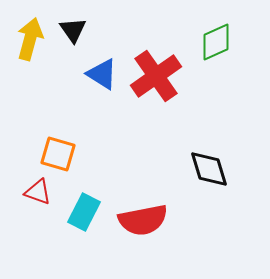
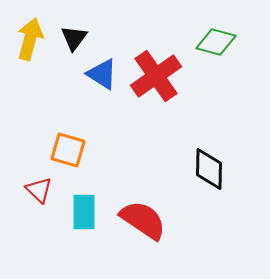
black triangle: moved 1 px right, 8 px down; rotated 12 degrees clockwise
green diamond: rotated 39 degrees clockwise
orange square: moved 10 px right, 4 px up
black diamond: rotated 18 degrees clockwise
red triangle: moved 1 px right, 2 px up; rotated 24 degrees clockwise
cyan rectangle: rotated 27 degrees counterclockwise
red semicircle: rotated 135 degrees counterclockwise
